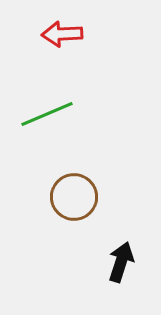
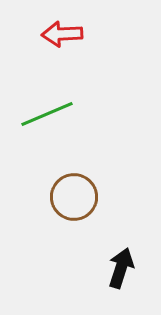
black arrow: moved 6 px down
